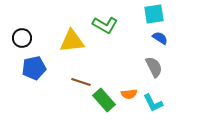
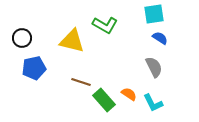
yellow triangle: rotated 20 degrees clockwise
orange semicircle: rotated 140 degrees counterclockwise
